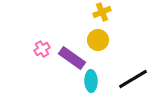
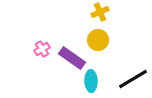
yellow cross: moved 2 px left
